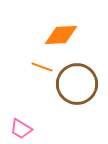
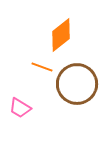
orange diamond: rotated 36 degrees counterclockwise
pink trapezoid: moved 1 px left, 21 px up
